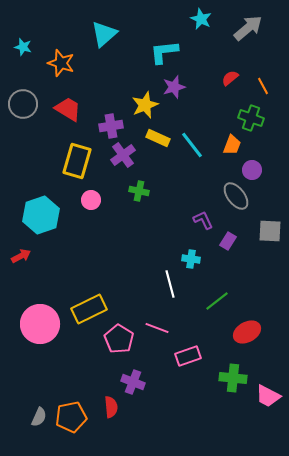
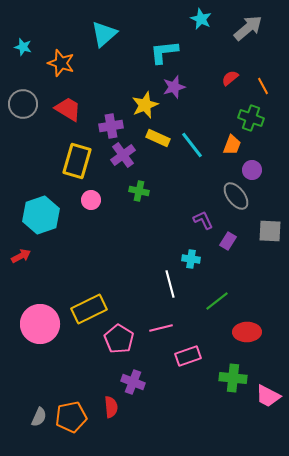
pink line at (157, 328): moved 4 px right; rotated 35 degrees counterclockwise
red ellipse at (247, 332): rotated 28 degrees clockwise
